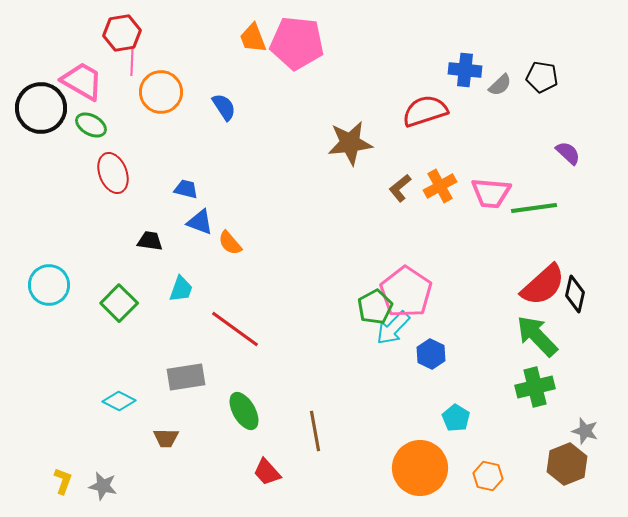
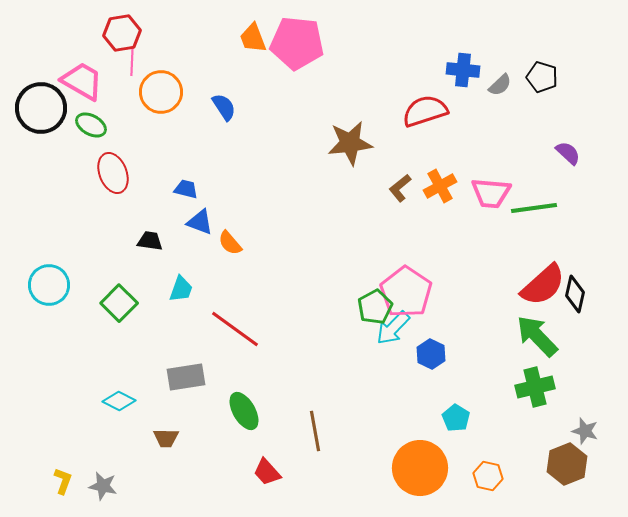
blue cross at (465, 70): moved 2 px left
black pentagon at (542, 77): rotated 8 degrees clockwise
